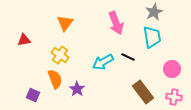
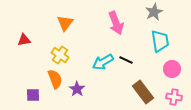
cyan trapezoid: moved 8 px right, 4 px down
black line: moved 2 px left, 3 px down
purple square: rotated 24 degrees counterclockwise
